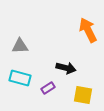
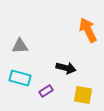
purple rectangle: moved 2 px left, 3 px down
